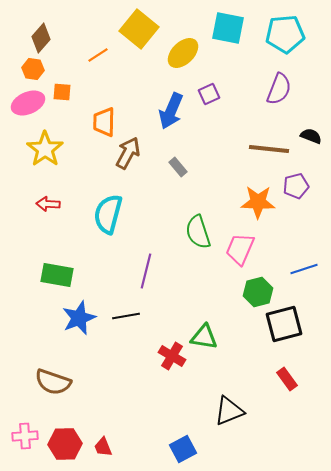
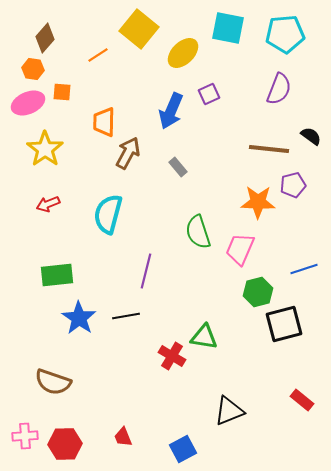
brown diamond: moved 4 px right
black semicircle: rotated 15 degrees clockwise
purple pentagon: moved 3 px left, 1 px up
red arrow: rotated 25 degrees counterclockwise
green rectangle: rotated 16 degrees counterclockwise
blue star: rotated 16 degrees counterclockwise
red rectangle: moved 15 px right, 21 px down; rotated 15 degrees counterclockwise
red trapezoid: moved 20 px right, 10 px up
